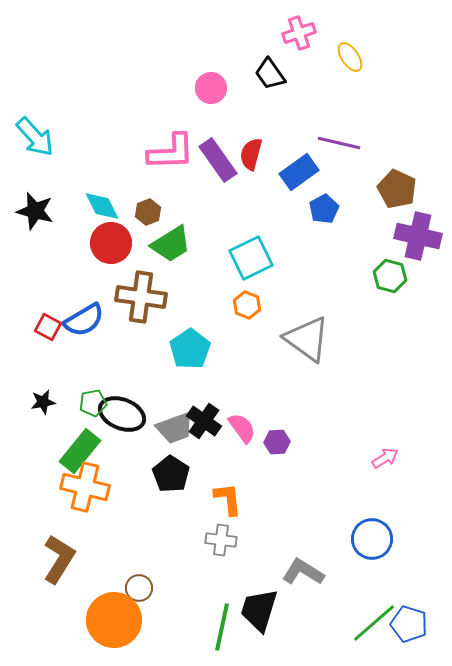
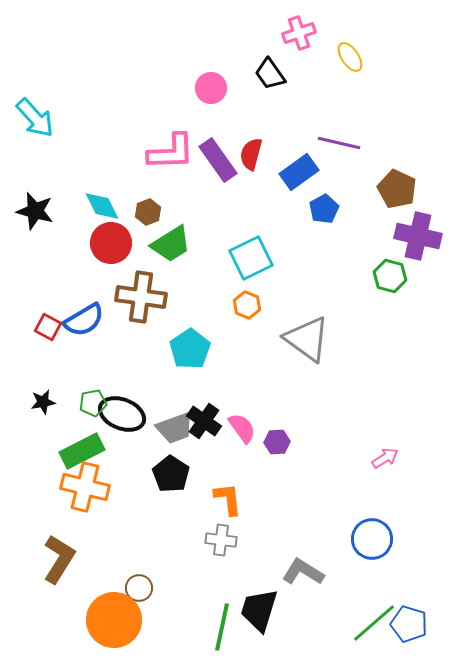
cyan arrow at (35, 137): moved 19 px up
green rectangle at (80, 451): moved 2 px right; rotated 24 degrees clockwise
